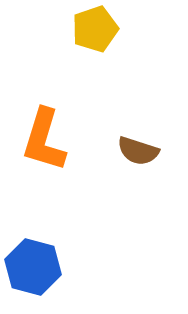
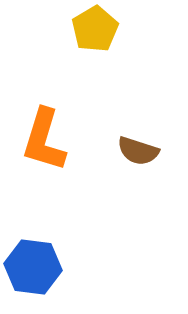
yellow pentagon: rotated 12 degrees counterclockwise
blue hexagon: rotated 8 degrees counterclockwise
